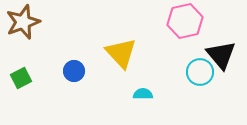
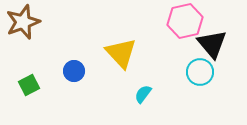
black triangle: moved 9 px left, 11 px up
green square: moved 8 px right, 7 px down
cyan semicircle: rotated 54 degrees counterclockwise
